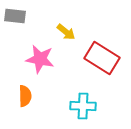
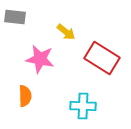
gray rectangle: moved 1 px down
